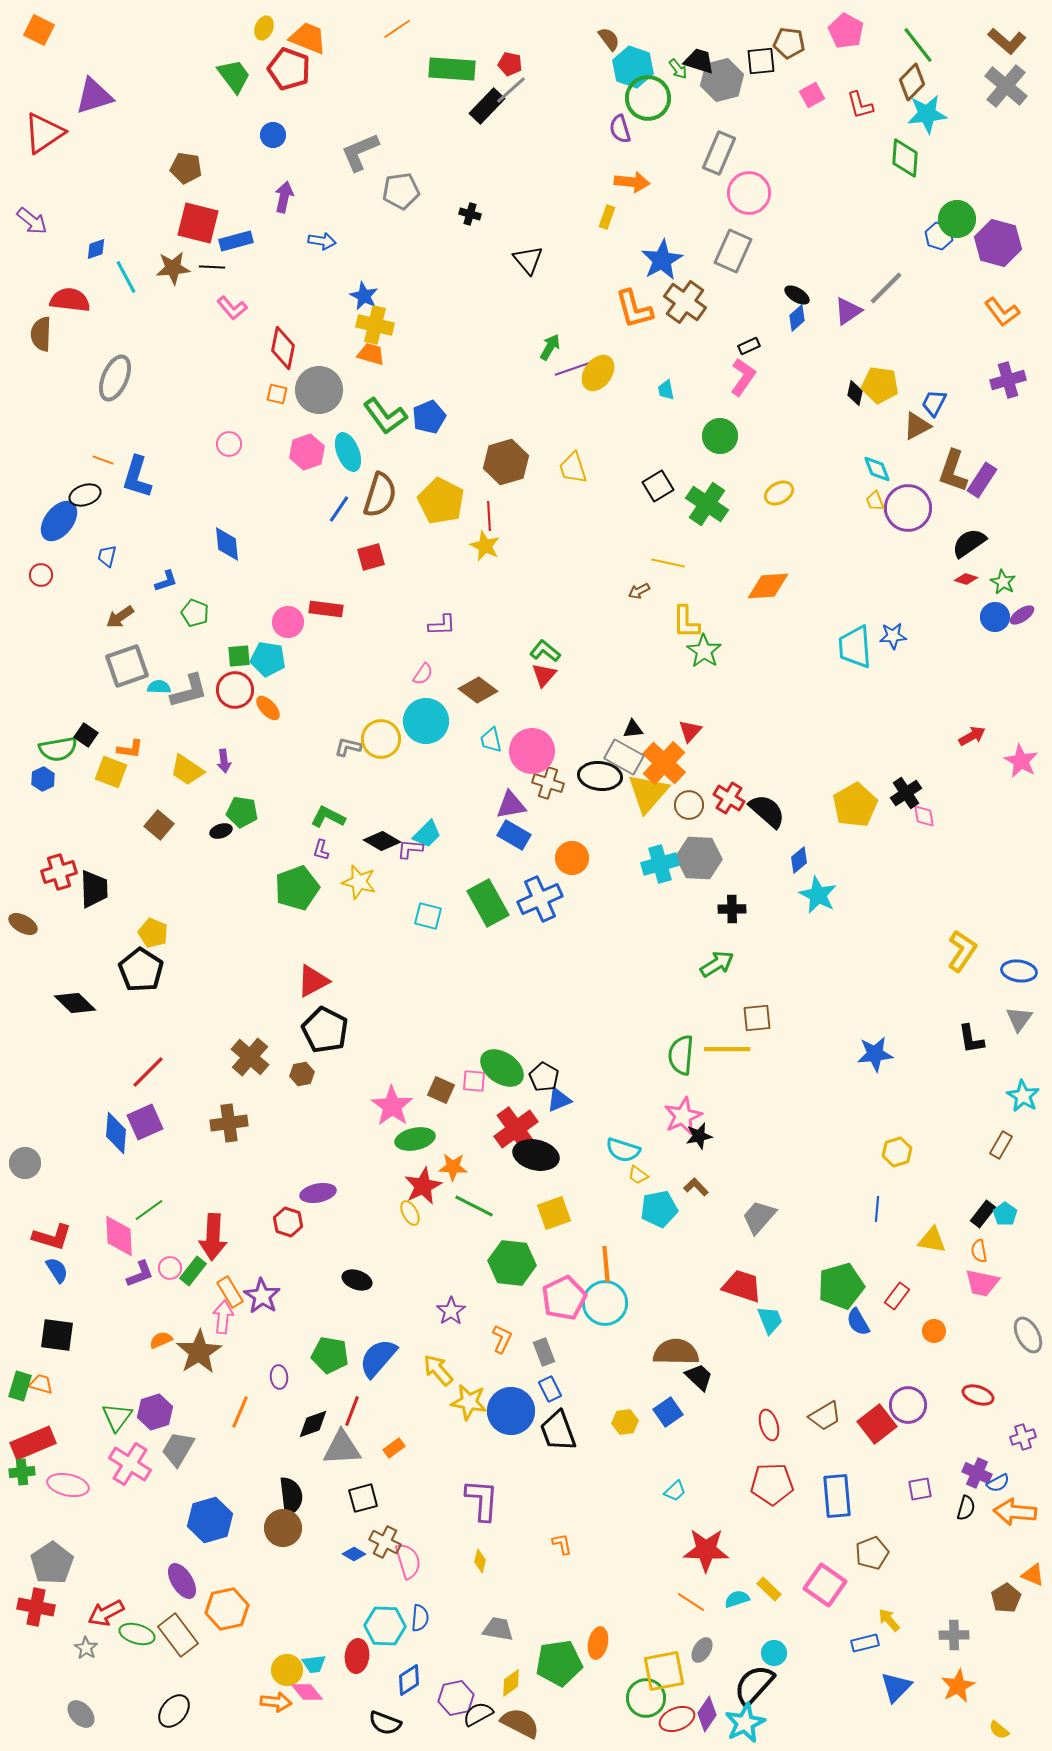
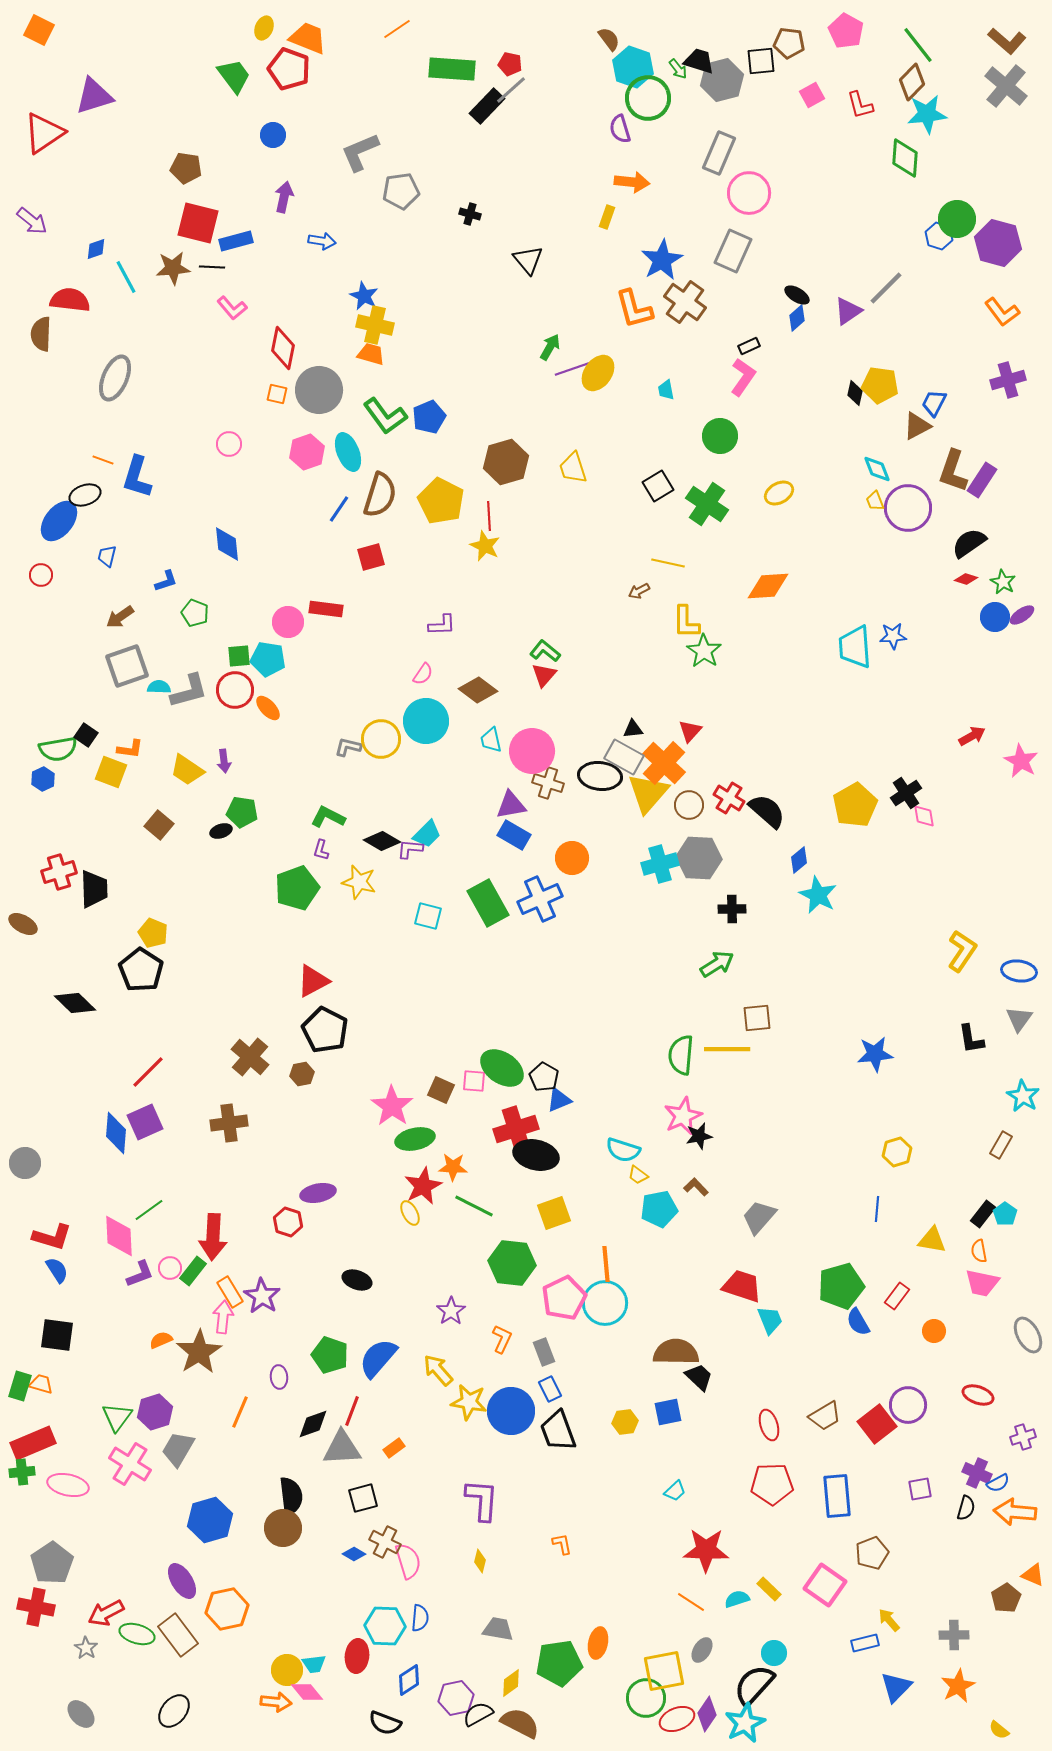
red cross at (516, 1129): rotated 18 degrees clockwise
green pentagon at (330, 1355): rotated 9 degrees clockwise
blue square at (668, 1412): rotated 24 degrees clockwise
